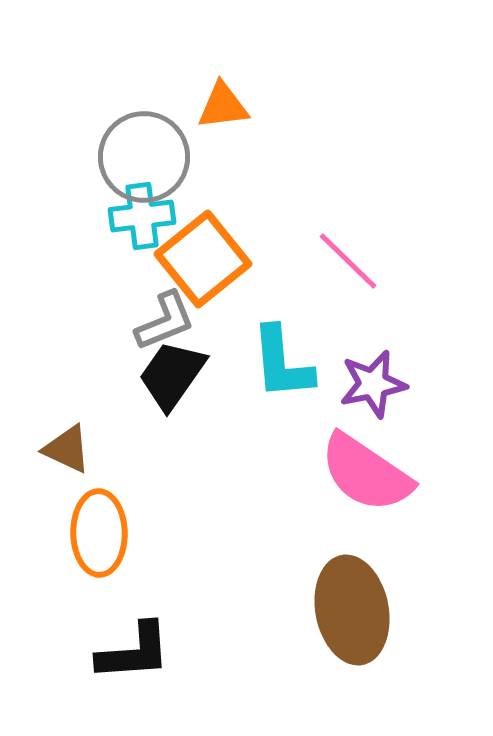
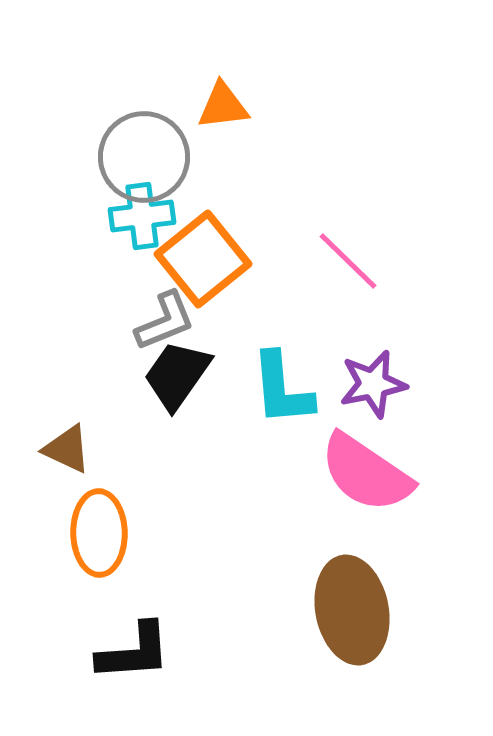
cyan L-shape: moved 26 px down
black trapezoid: moved 5 px right
